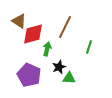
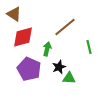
brown triangle: moved 5 px left, 7 px up
brown line: rotated 25 degrees clockwise
red diamond: moved 10 px left, 3 px down
green line: rotated 32 degrees counterclockwise
purple pentagon: moved 6 px up
